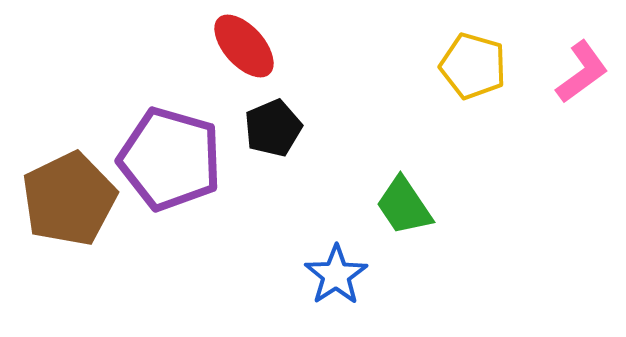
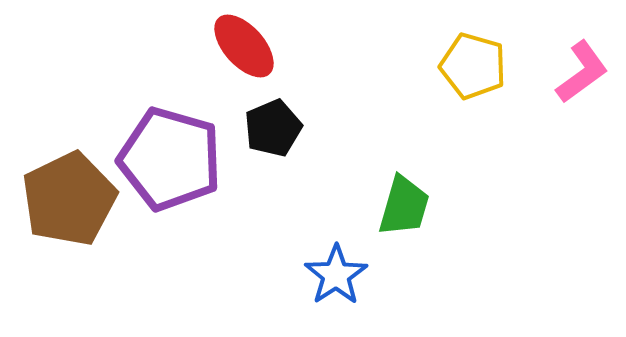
green trapezoid: rotated 130 degrees counterclockwise
